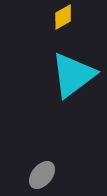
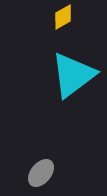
gray ellipse: moved 1 px left, 2 px up
